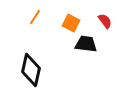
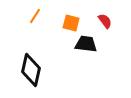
orange line: moved 1 px up
orange square: rotated 12 degrees counterclockwise
